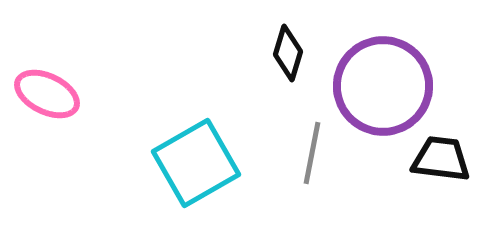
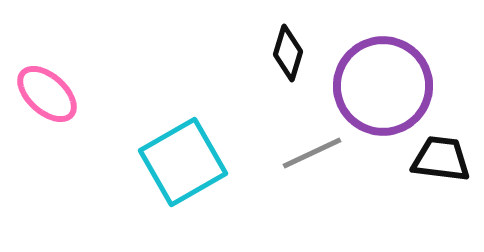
pink ellipse: rotated 16 degrees clockwise
gray line: rotated 54 degrees clockwise
cyan square: moved 13 px left, 1 px up
